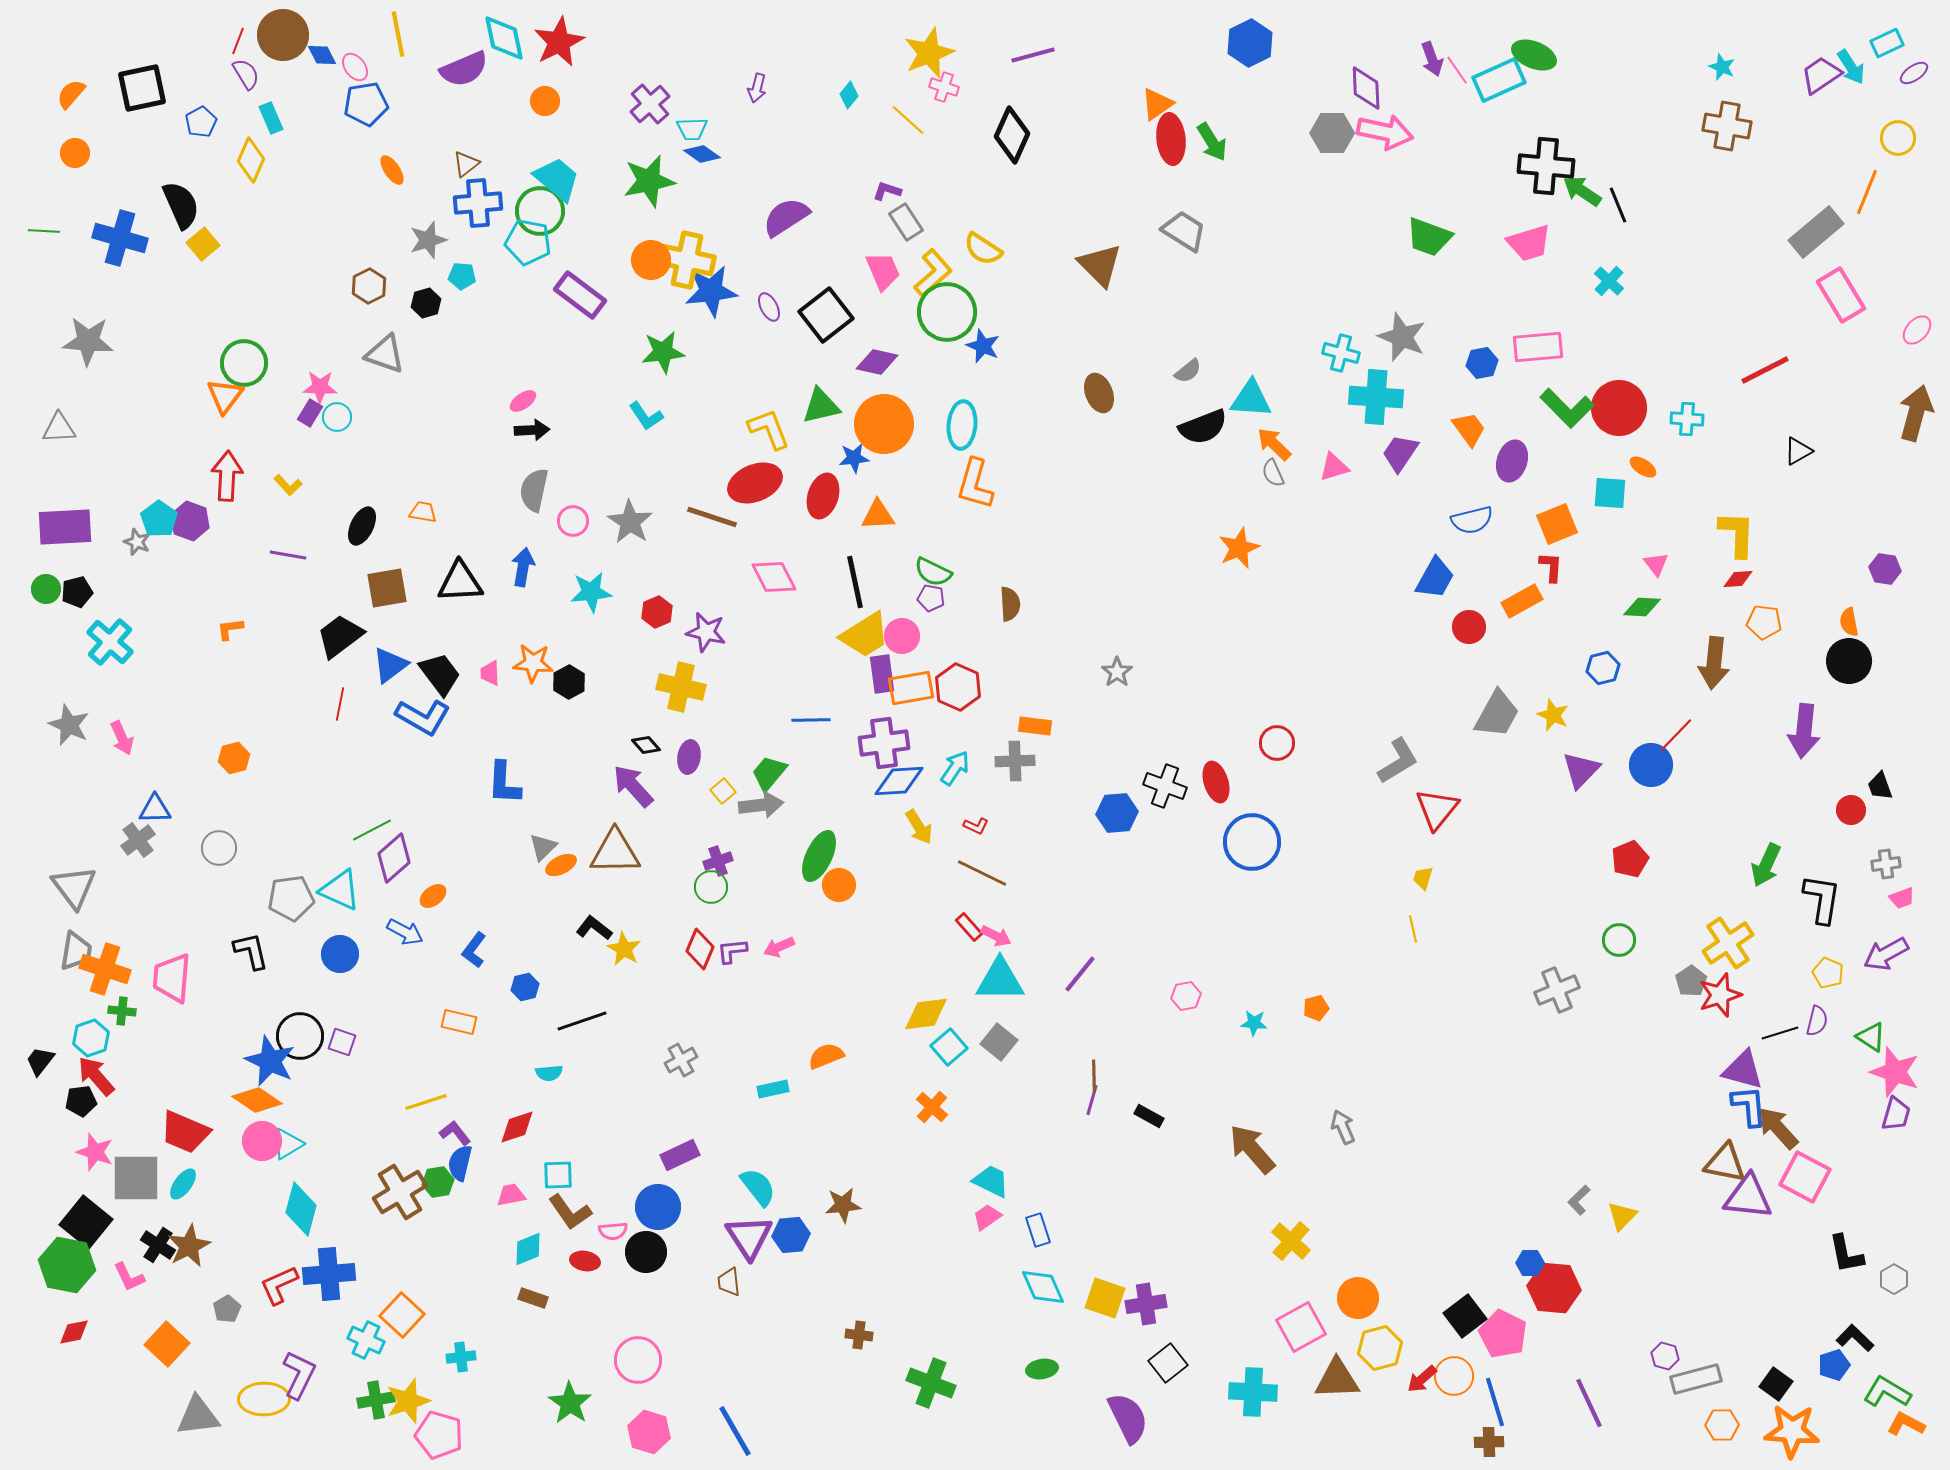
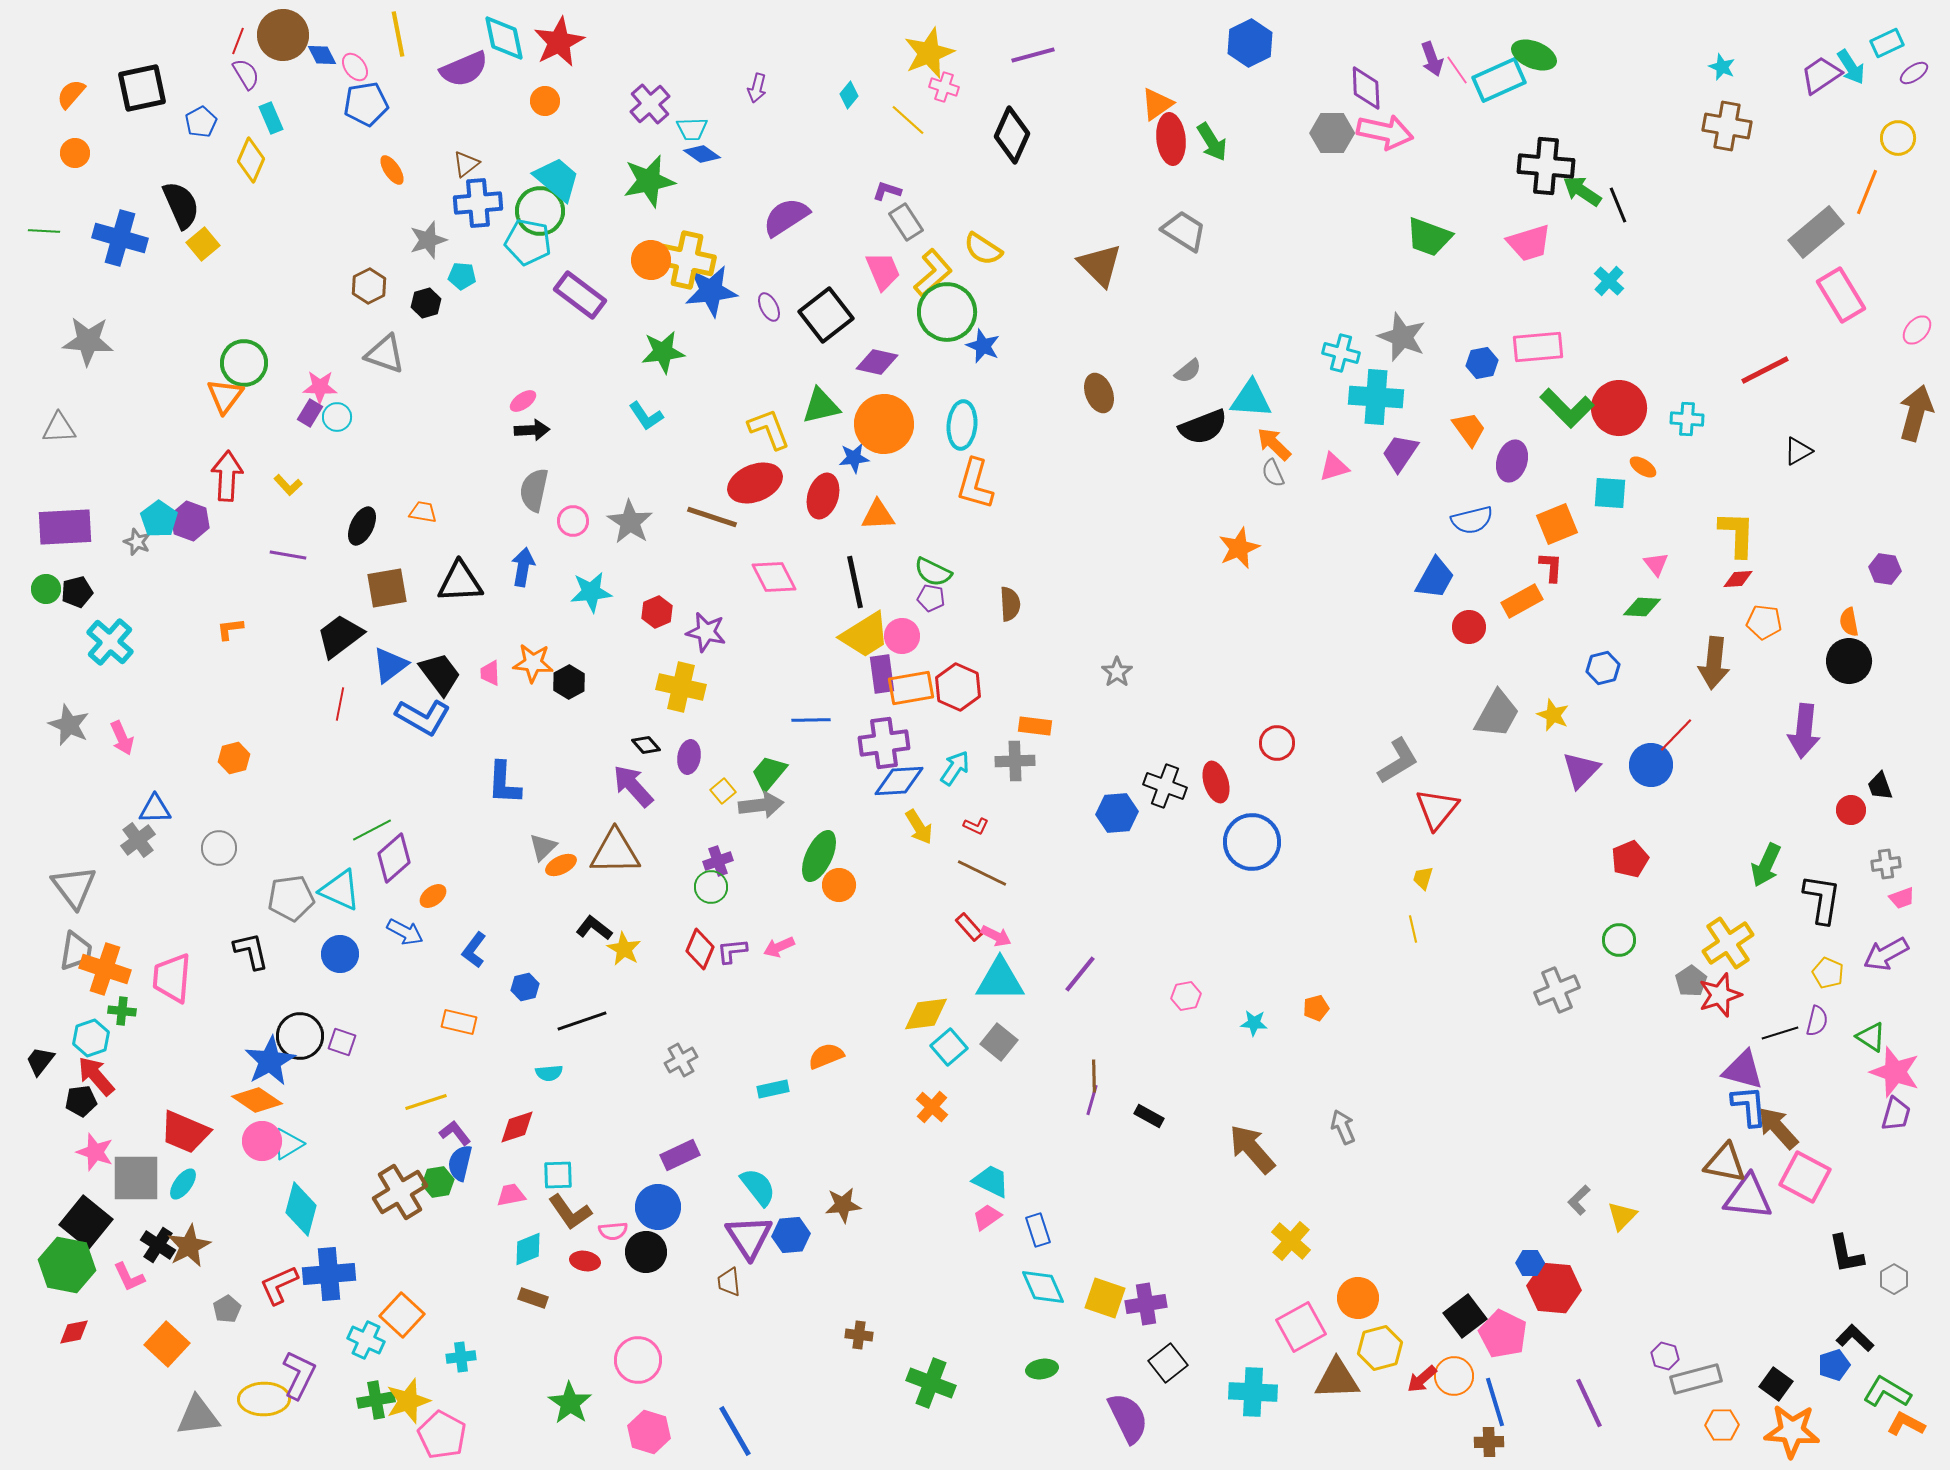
blue star at (270, 1061): rotated 18 degrees clockwise
pink pentagon at (439, 1435): moved 3 px right; rotated 12 degrees clockwise
